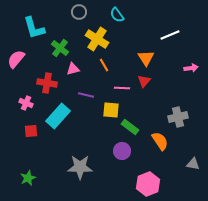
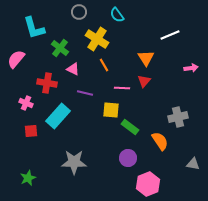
pink triangle: rotated 40 degrees clockwise
purple line: moved 1 px left, 2 px up
purple circle: moved 6 px right, 7 px down
gray star: moved 6 px left, 5 px up
